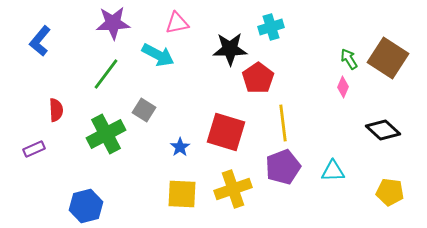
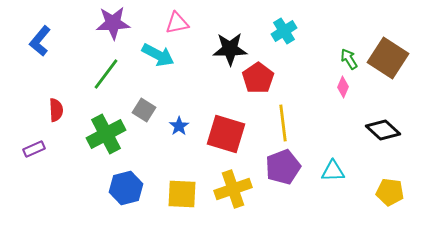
cyan cross: moved 13 px right, 4 px down; rotated 15 degrees counterclockwise
red square: moved 2 px down
blue star: moved 1 px left, 21 px up
blue hexagon: moved 40 px right, 18 px up
